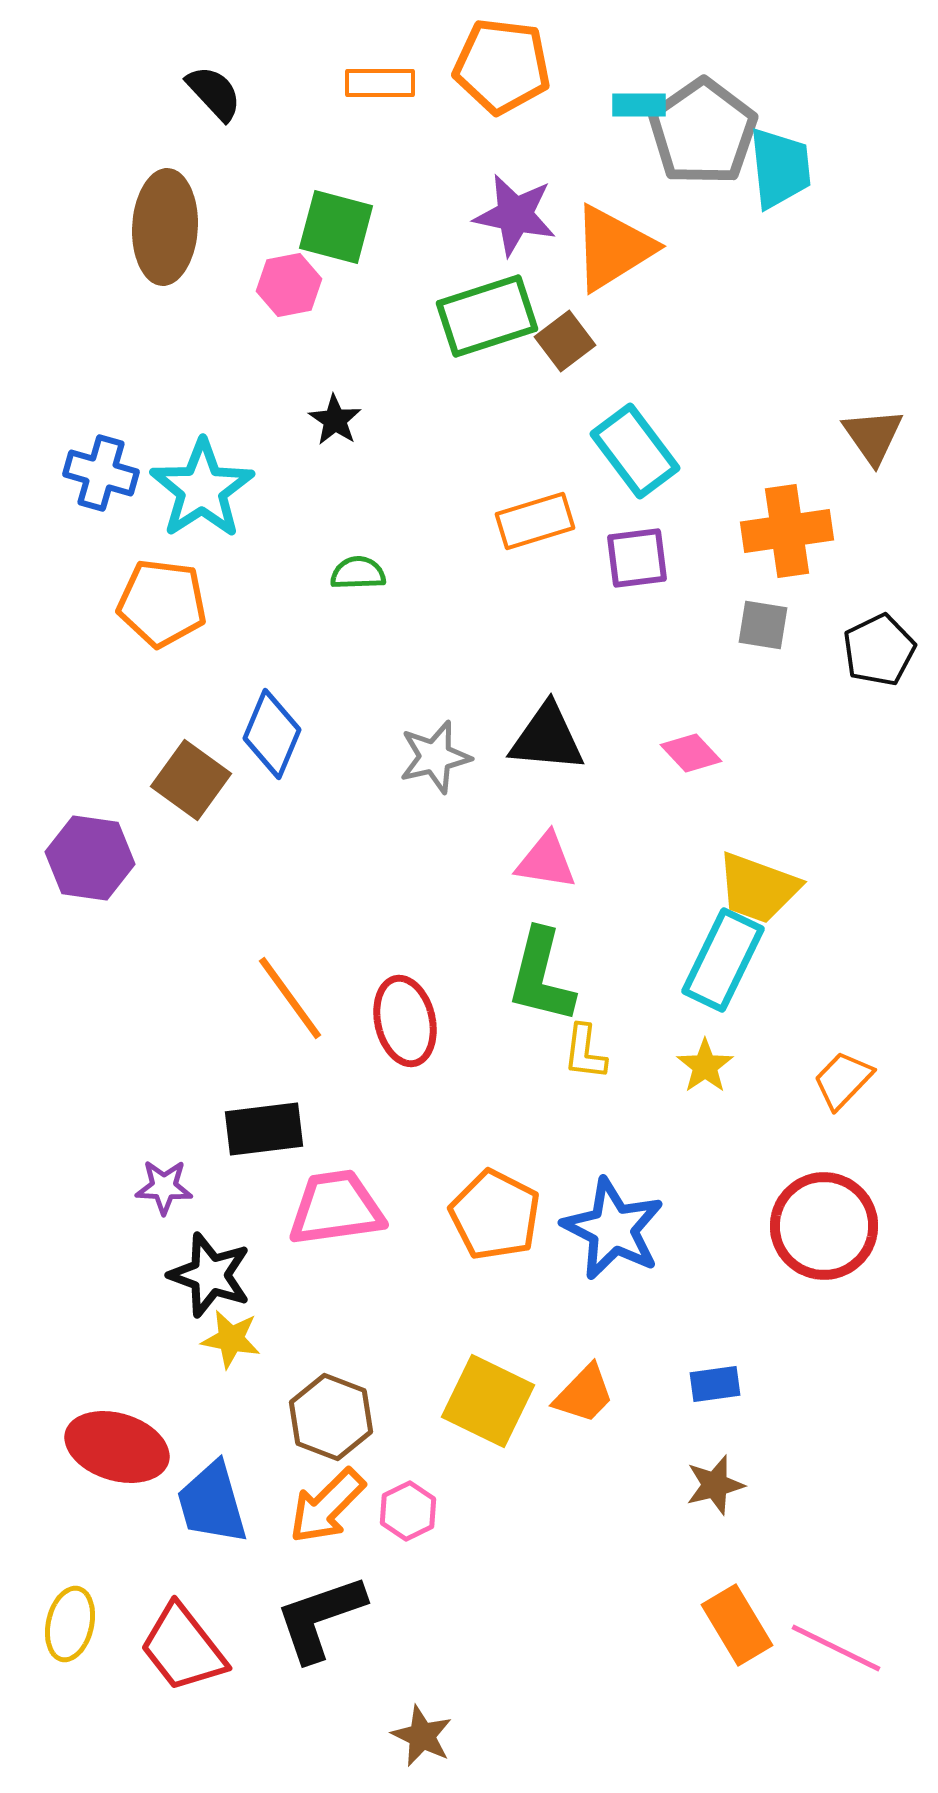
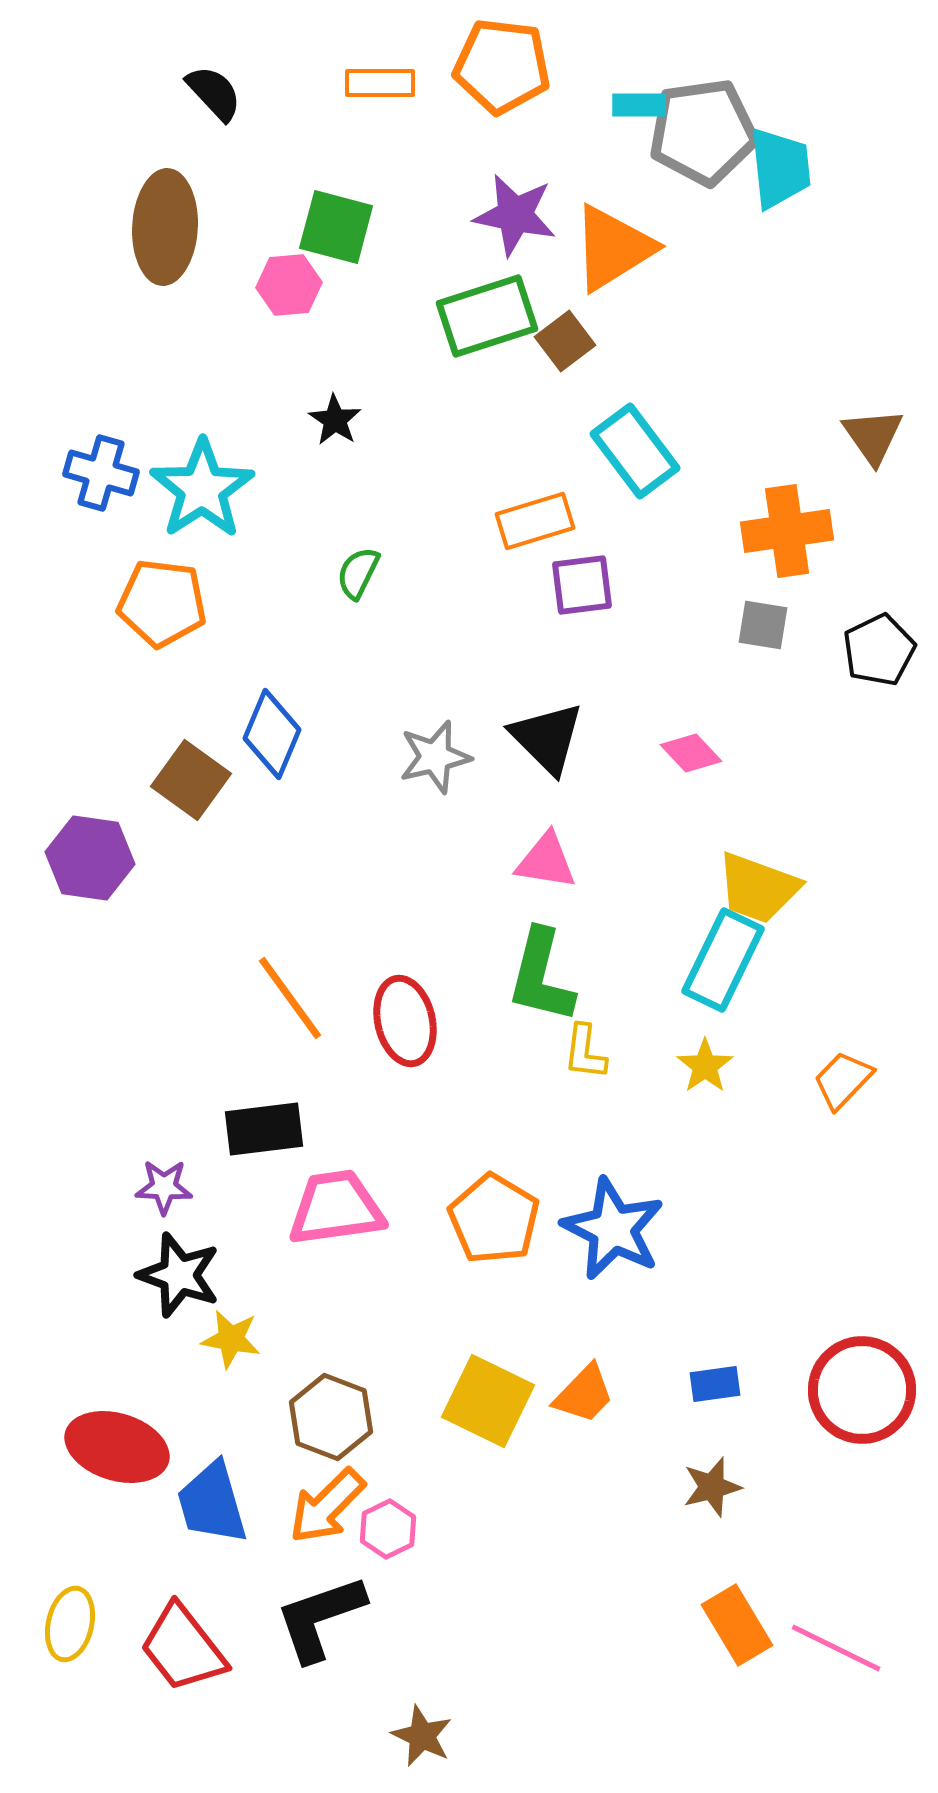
gray pentagon at (703, 132): rotated 27 degrees clockwise
pink hexagon at (289, 285): rotated 6 degrees clockwise
purple square at (637, 558): moved 55 px left, 27 px down
green semicircle at (358, 573): rotated 62 degrees counterclockwise
black triangle at (547, 738): rotated 40 degrees clockwise
orange pentagon at (495, 1215): moved 1 px left, 4 px down; rotated 4 degrees clockwise
red circle at (824, 1226): moved 38 px right, 164 px down
black star at (210, 1275): moved 31 px left
brown star at (715, 1485): moved 3 px left, 2 px down
pink hexagon at (408, 1511): moved 20 px left, 18 px down
